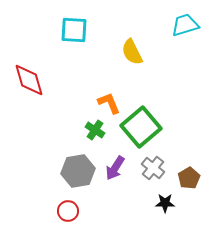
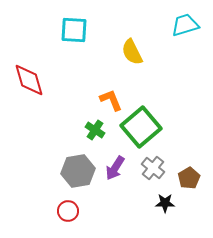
orange L-shape: moved 2 px right, 3 px up
